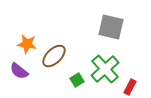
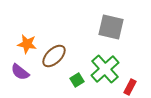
purple semicircle: moved 1 px right, 1 px down
